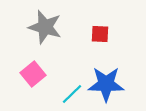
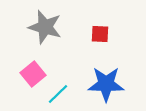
cyan line: moved 14 px left
